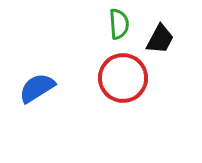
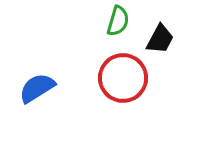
green semicircle: moved 1 px left, 3 px up; rotated 20 degrees clockwise
